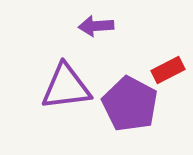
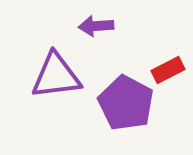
purple triangle: moved 10 px left, 11 px up
purple pentagon: moved 4 px left, 1 px up
